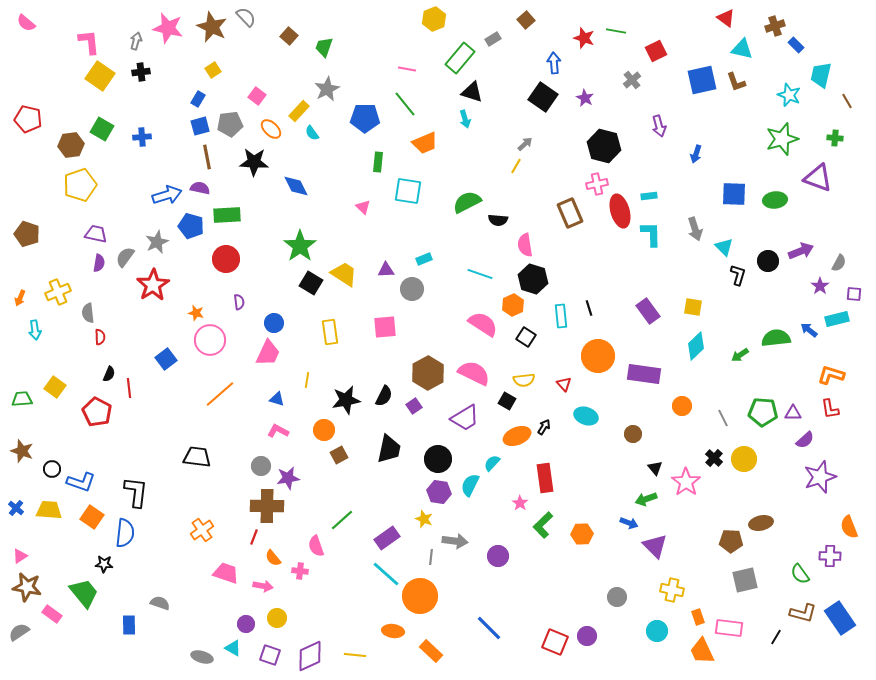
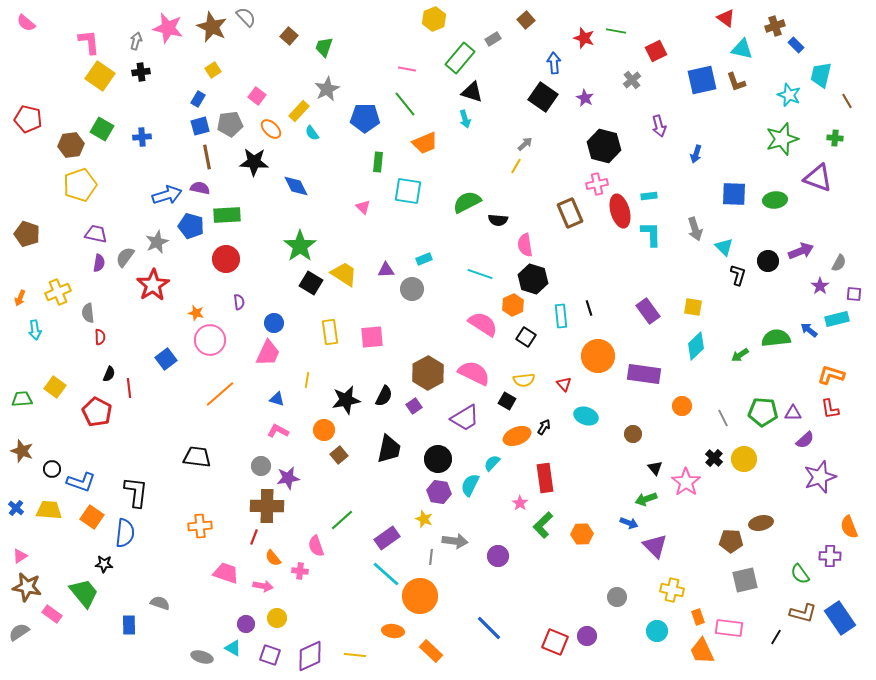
pink square at (385, 327): moved 13 px left, 10 px down
brown square at (339, 455): rotated 12 degrees counterclockwise
orange cross at (202, 530): moved 2 px left, 4 px up; rotated 30 degrees clockwise
